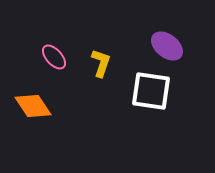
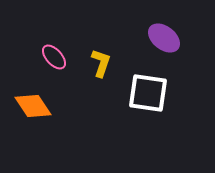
purple ellipse: moved 3 px left, 8 px up
white square: moved 3 px left, 2 px down
